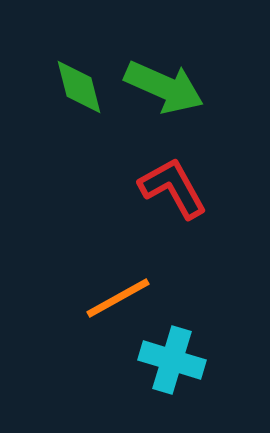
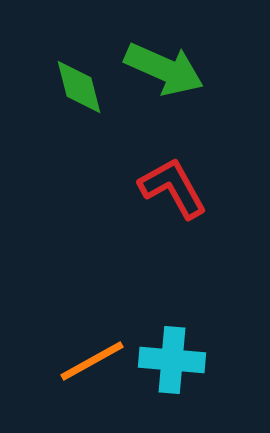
green arrow: moved 18 px up
orange line: moved 26 px left, 63 px down
cyan cross: rotated 12 degrees counterclockwise
